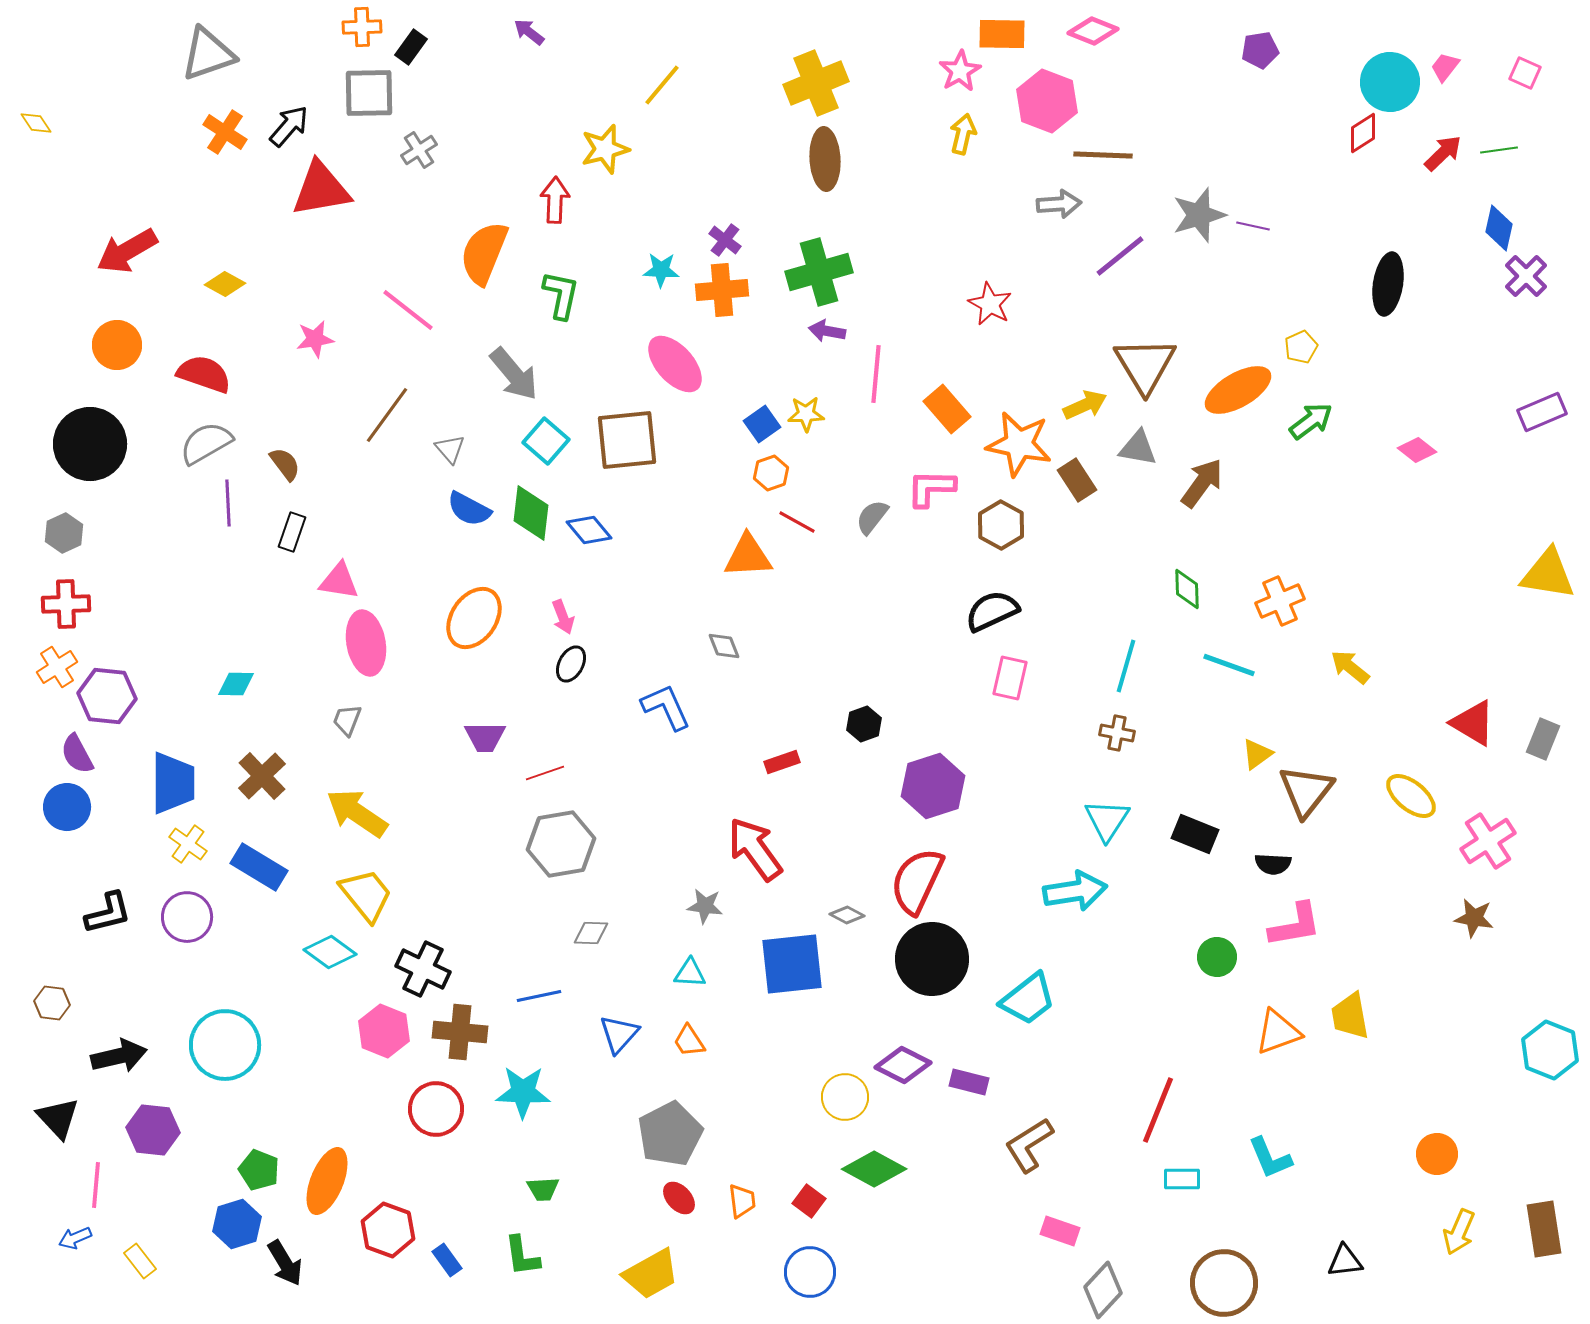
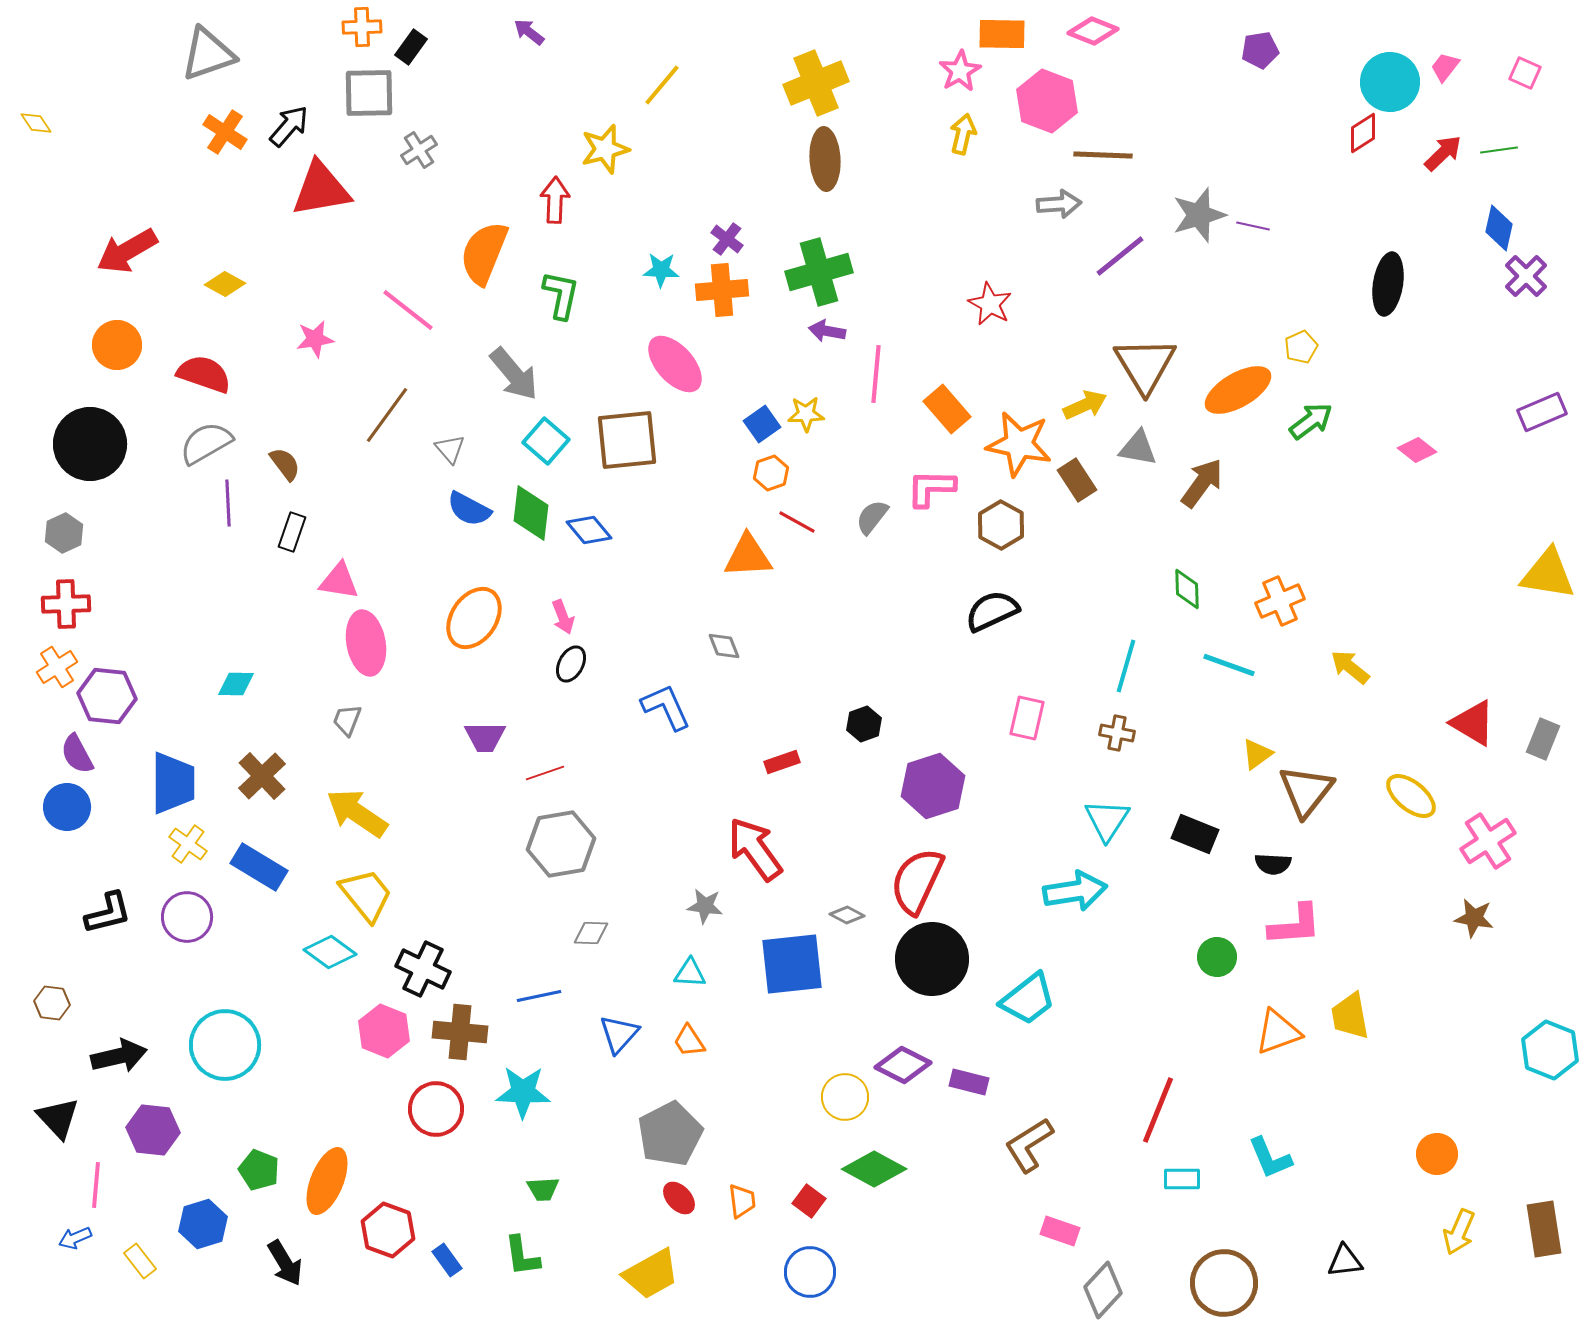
purple cross at (725, 240): moved 2 px right, 1 px up
pink rectangle at (1010, 678): moved 17 px right, 40 px down
pink L-shape at (1295, 925): rotated 6 degrees clockwise
blue hexagon at (237, 1224): moved 34 px left
